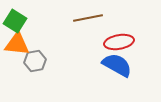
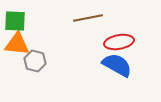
green square: rotated 30 degrees counterclockwise
gray hexagon: rotated 25 degrees clockwise
